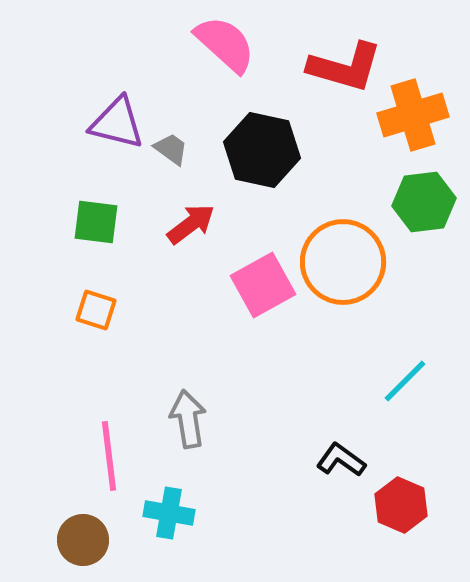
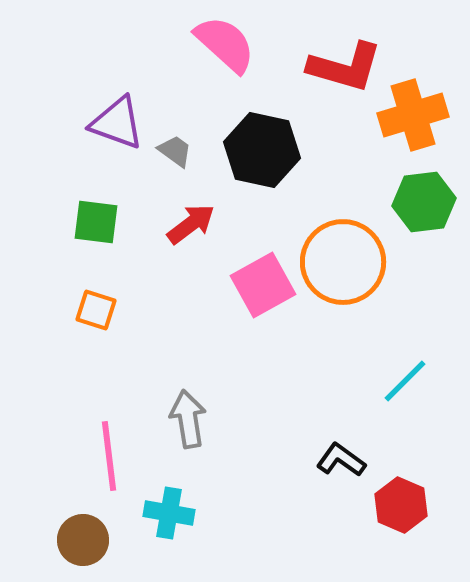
purple triangle: rotated 6 degrees clockwise
gray trapezoid: moved 4 px right, 2 px down
